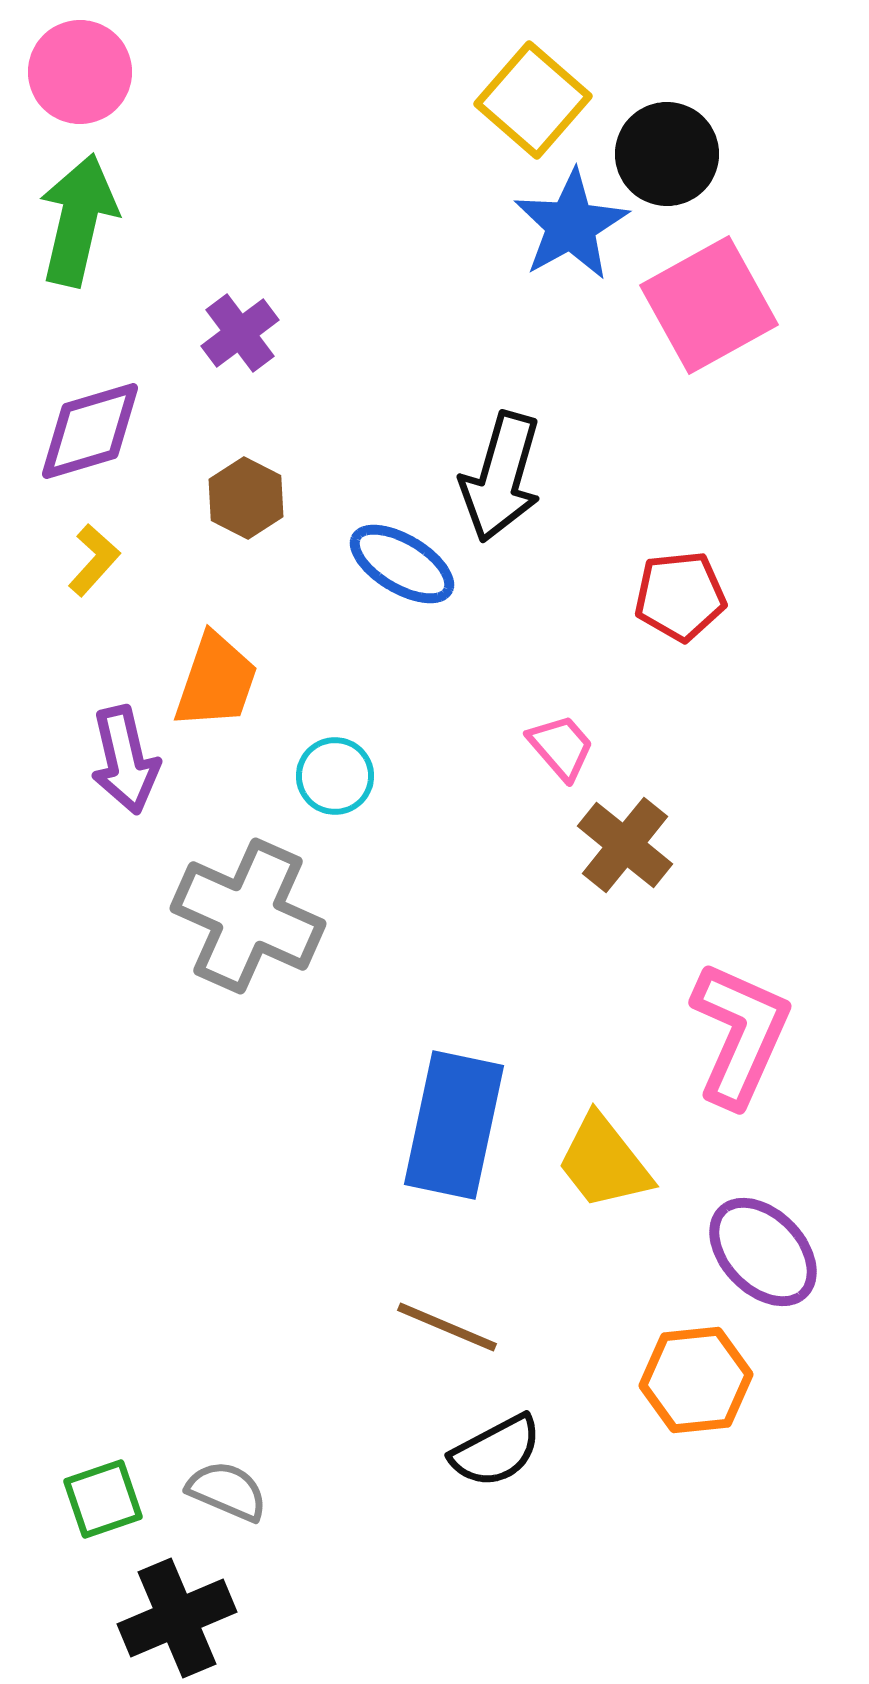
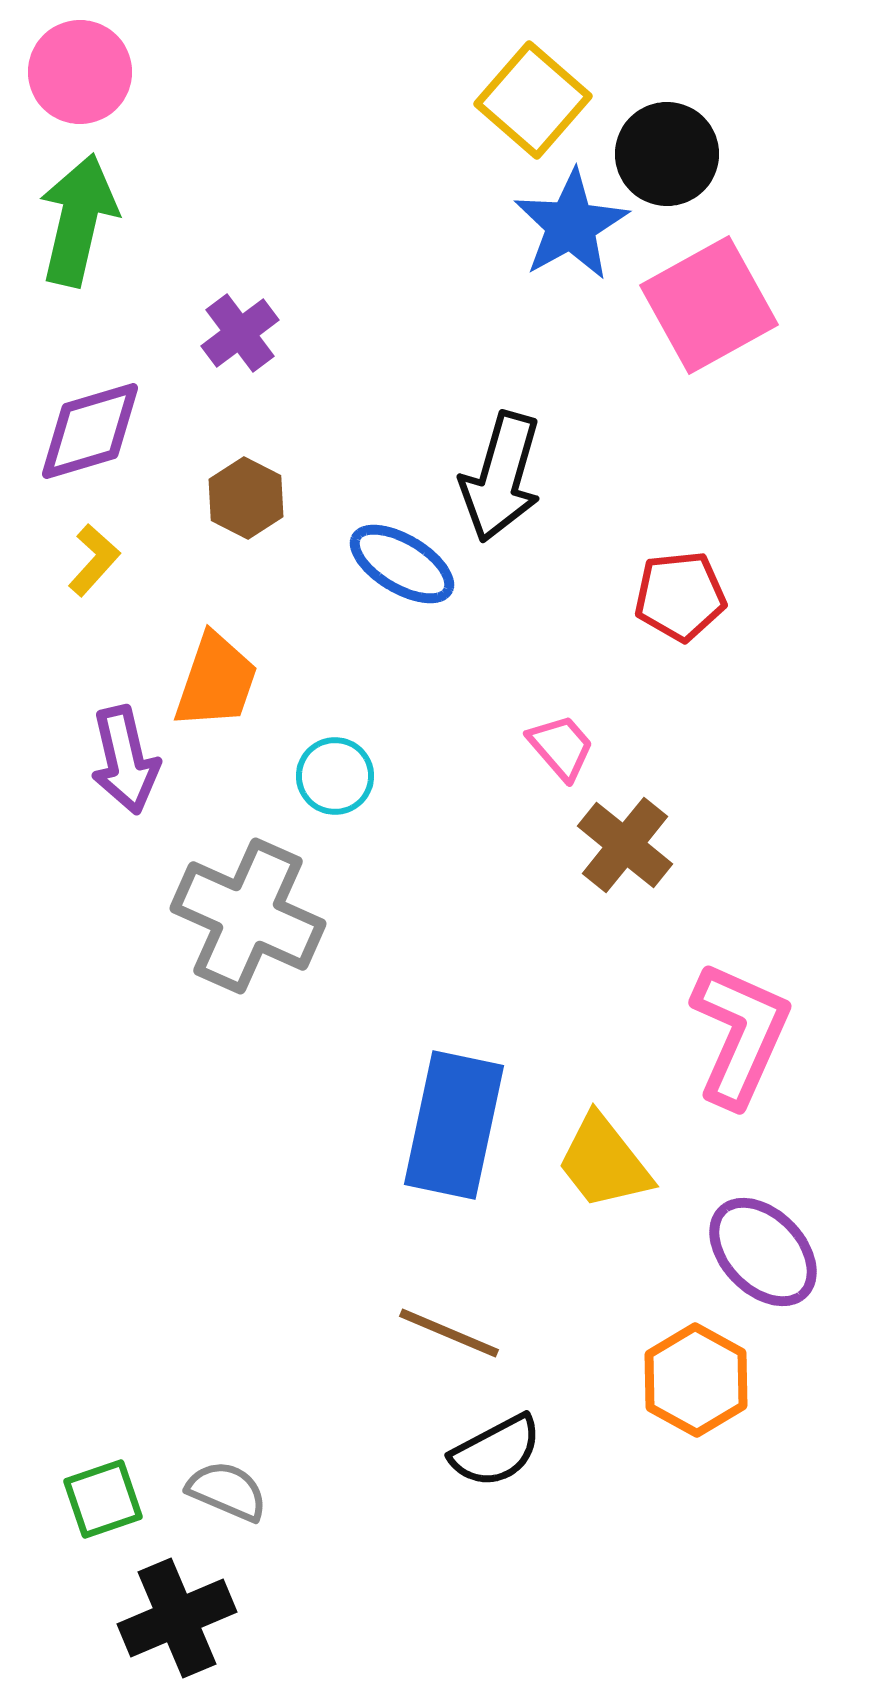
brown line: moved 2 px right, 6 px down
orange hexagon: rotated 25 degrees counterclockwise
